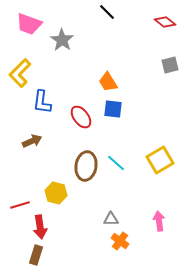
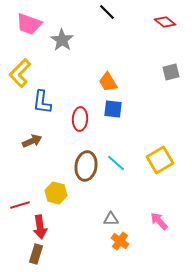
gray square: moved 1 px right, 7 px down
red ellipse: moved 1 px left, 2 px down; rotated 40 degrees clockwise
pink arrow: rotated 36 degrees counterclockwise
brown rectangle: moved 1 px up
